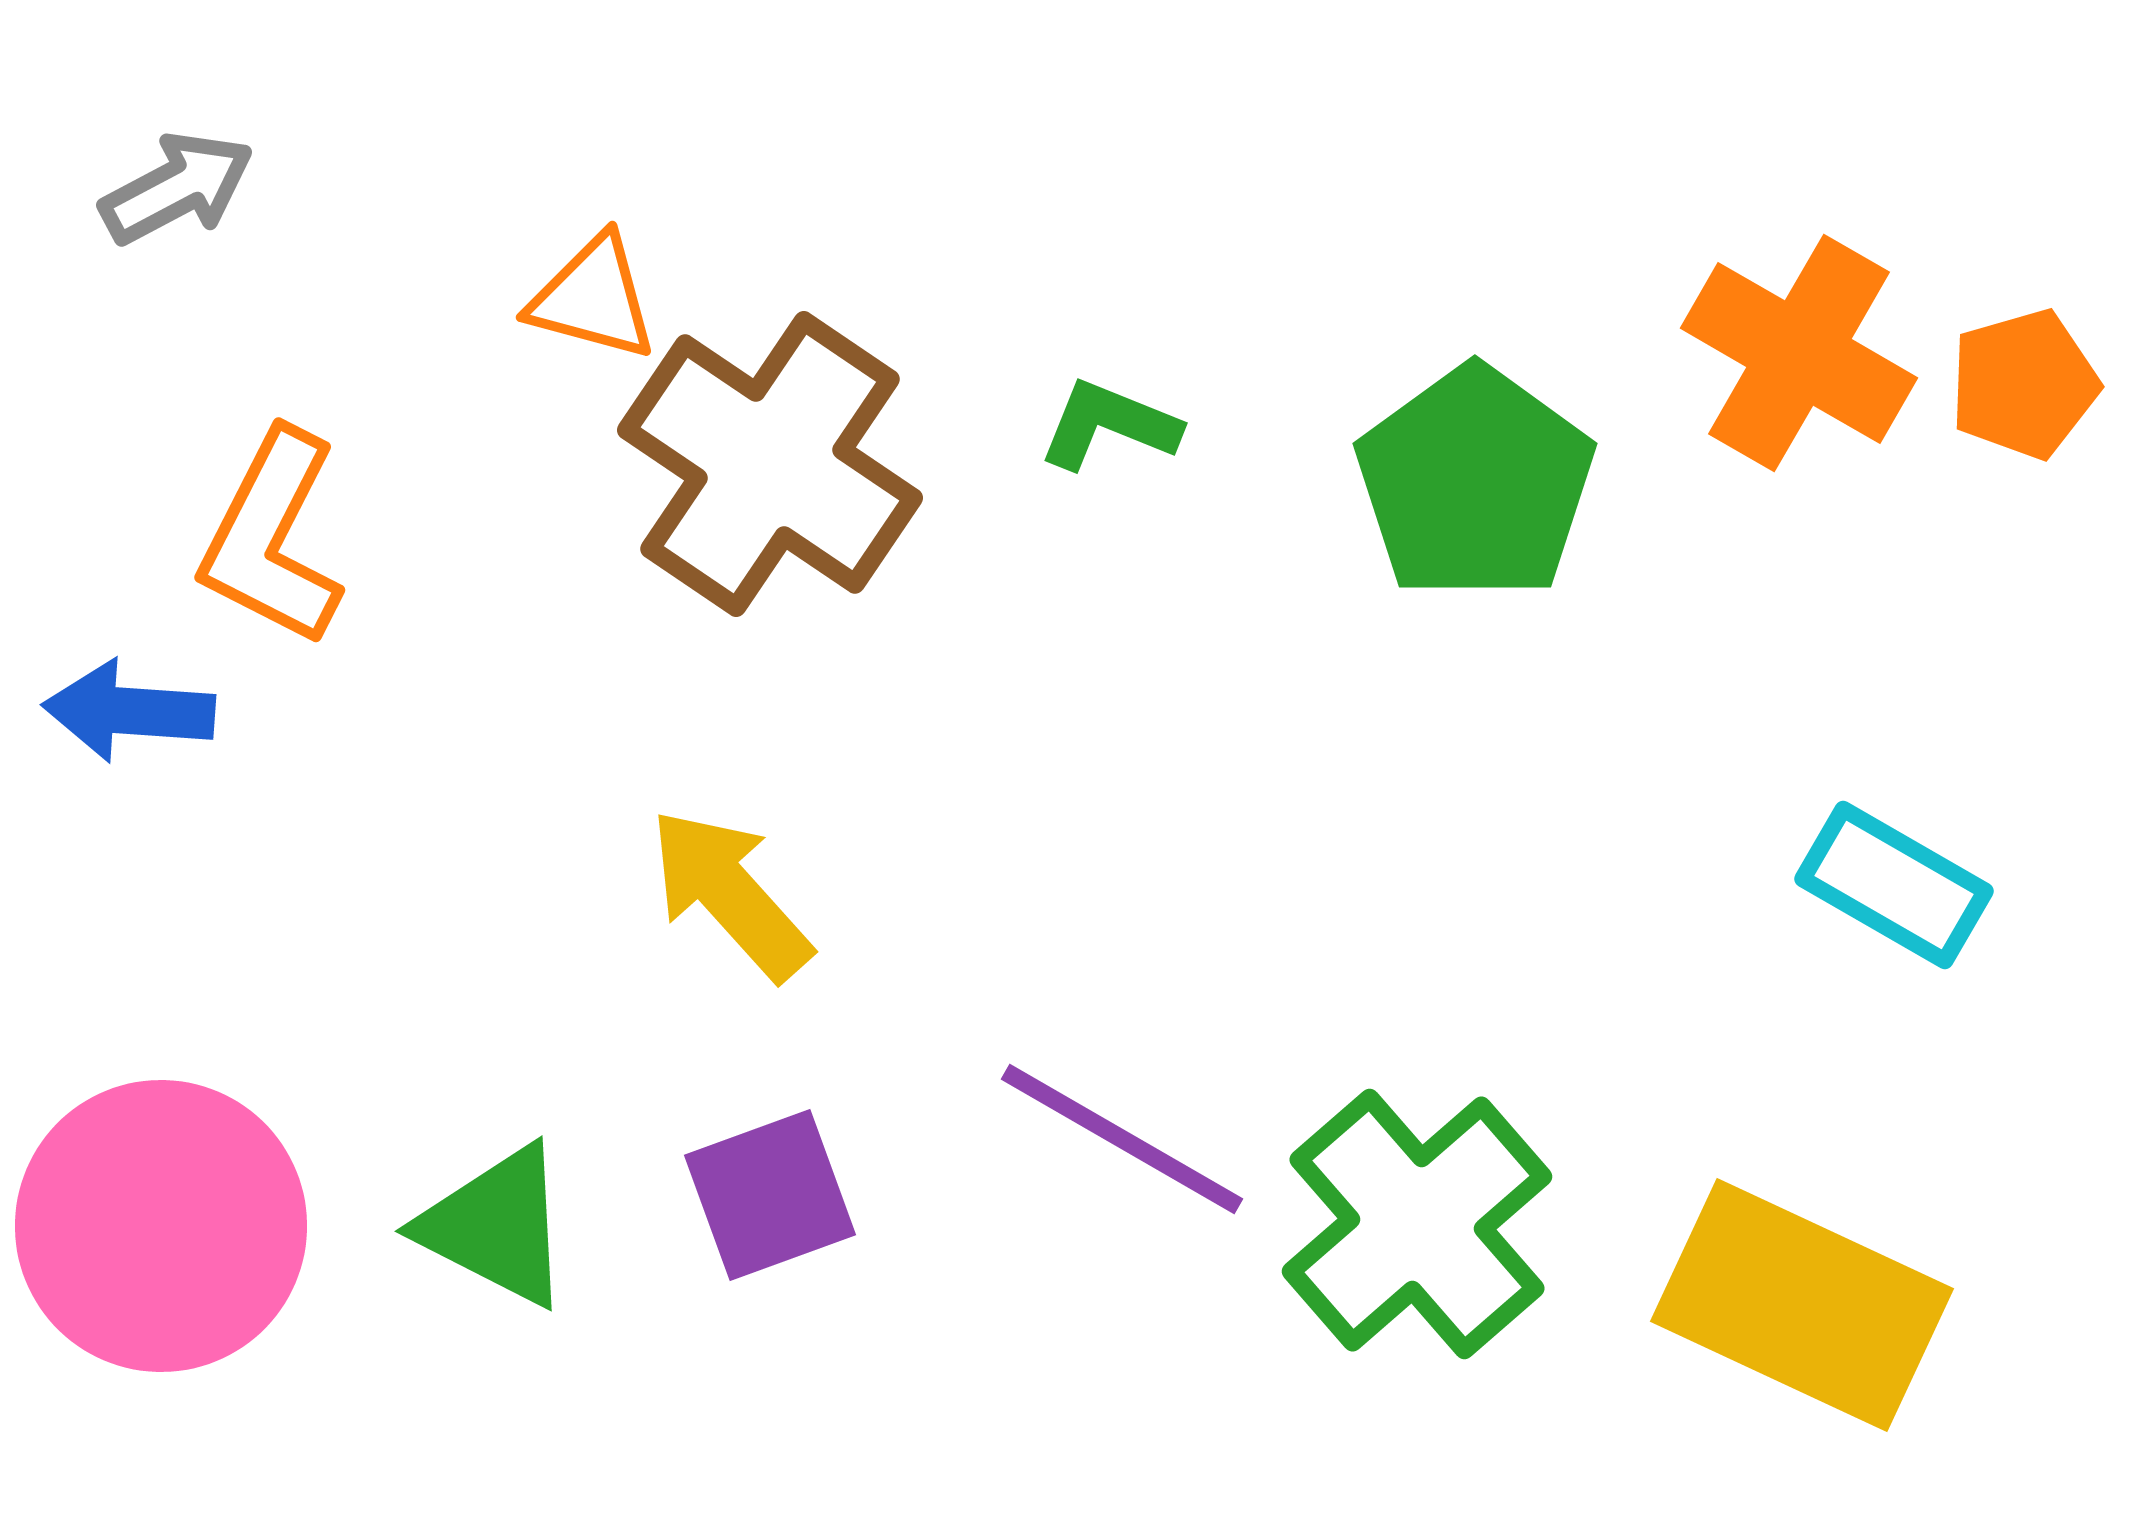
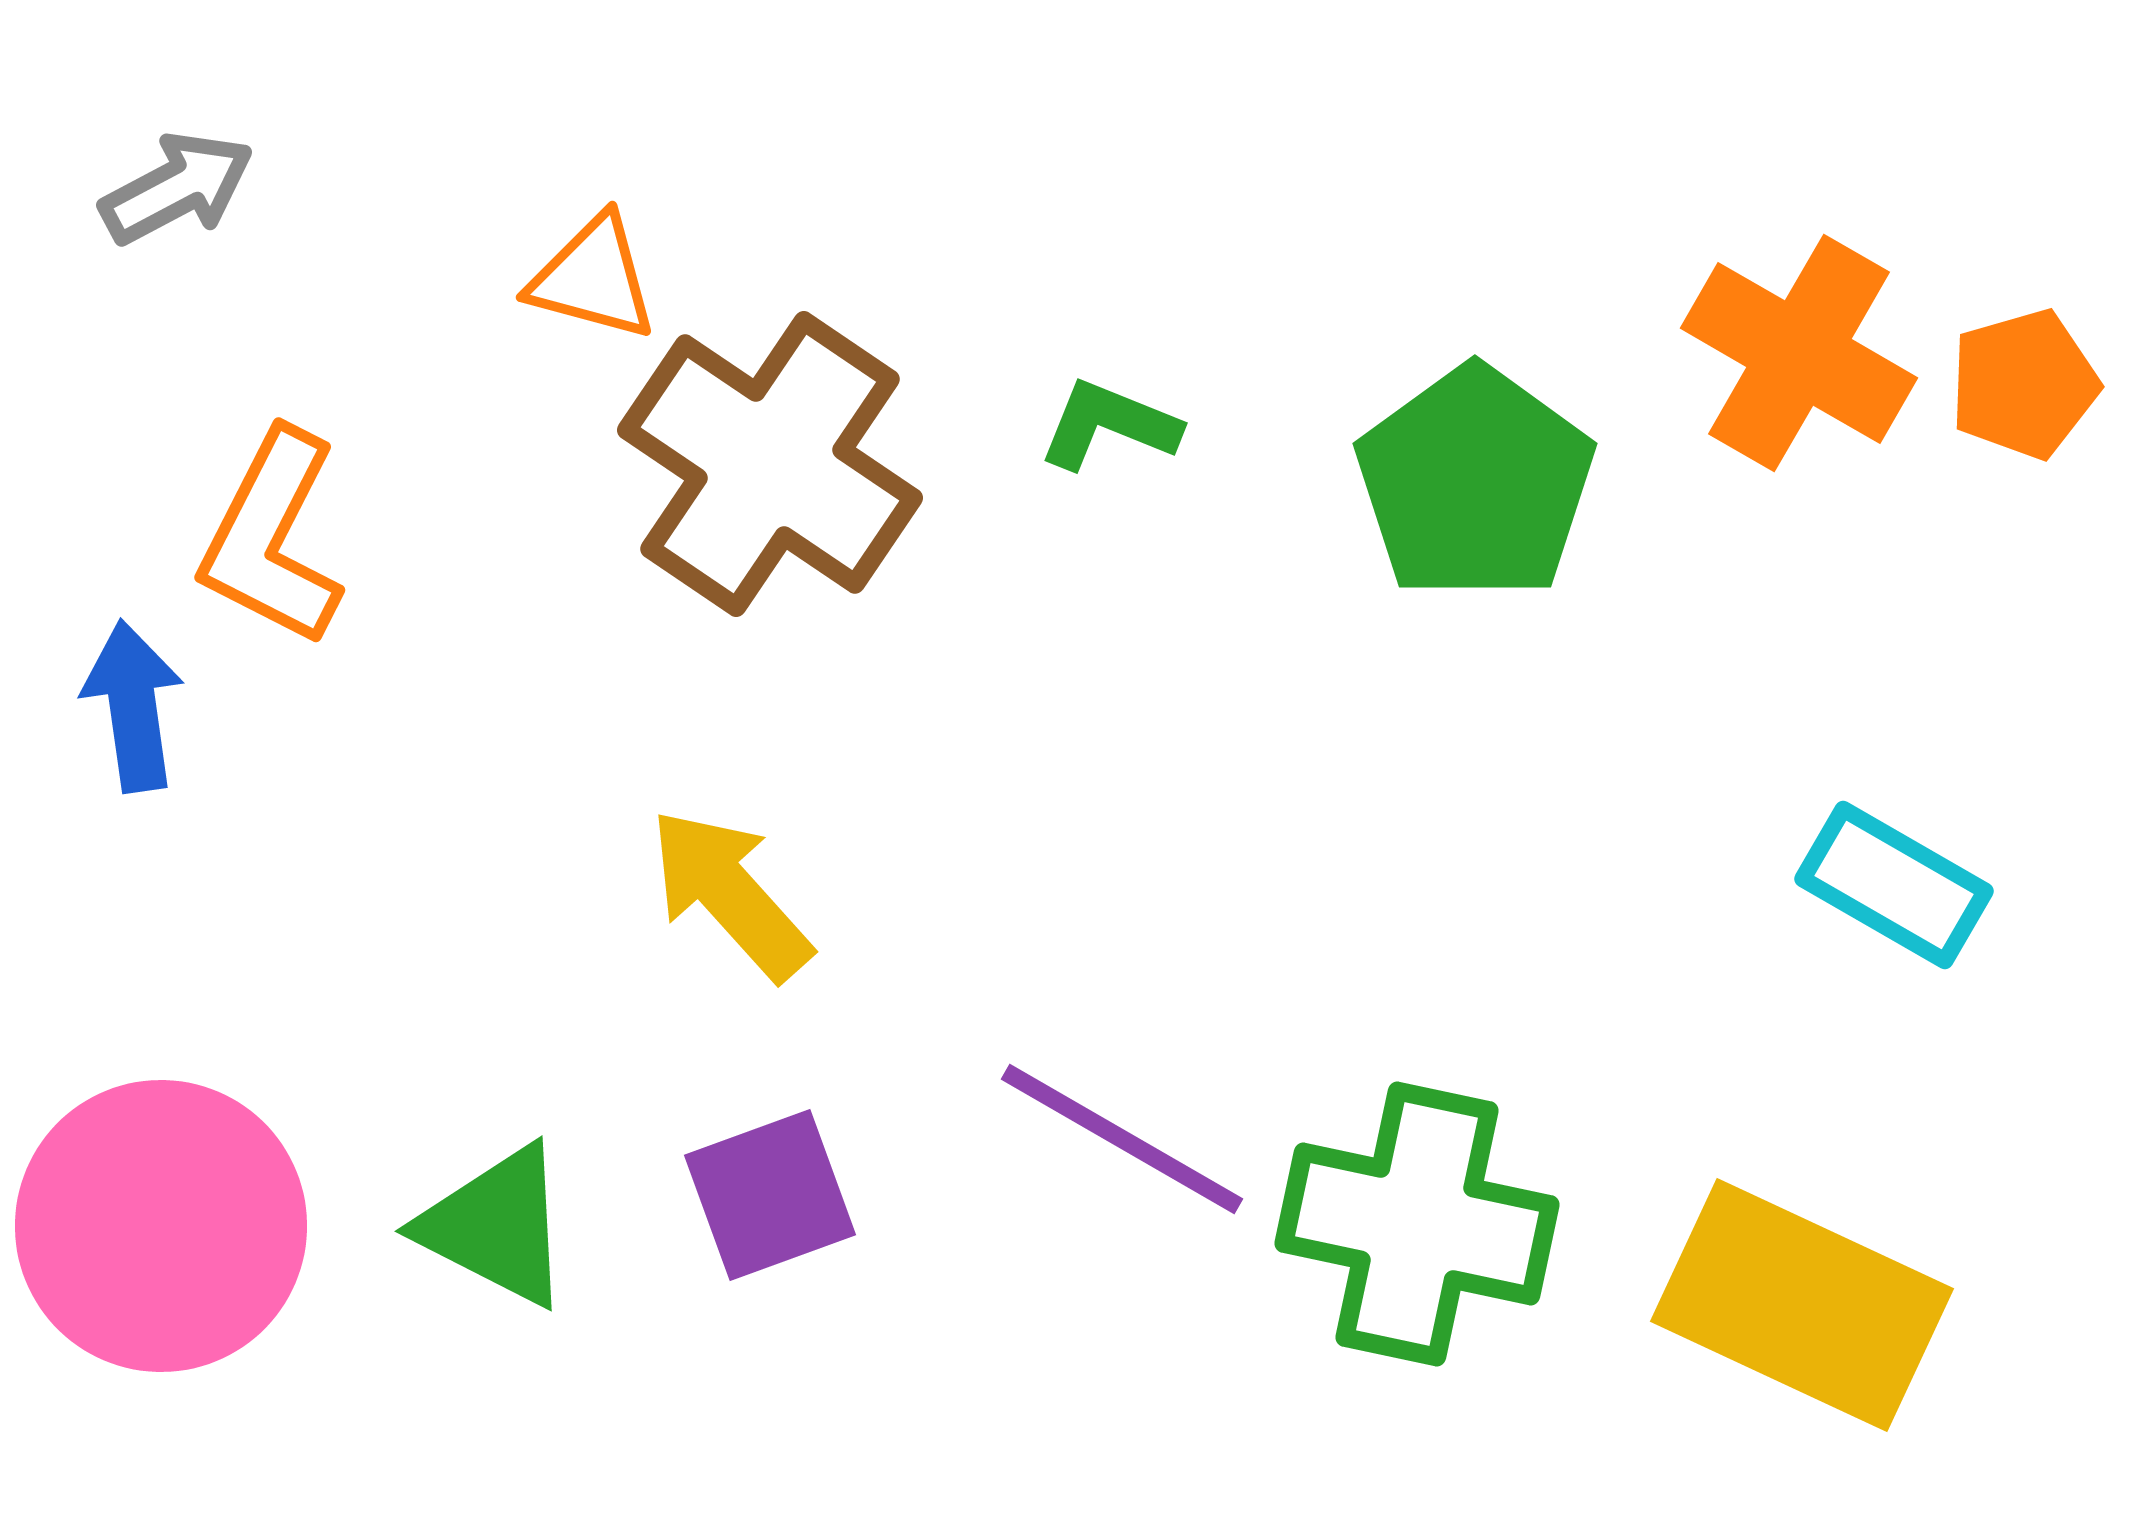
orange triangle: moved 20 px up
blue arrow: moved 4 px right, 5 px up; rotated 78 degrees clockwise
green cross: rotated 37 degrees counterclockwise
